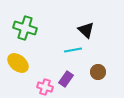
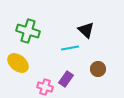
green cross: moved 3 px right, 3 px down
cyan line: moved 3 px left, 2 px up
brown circle: moved 3 px up
